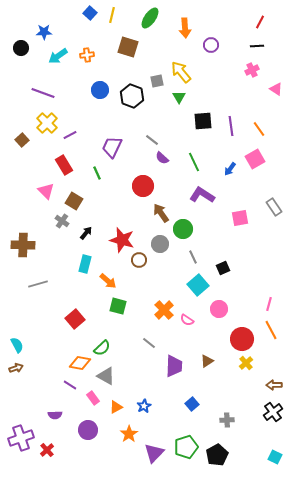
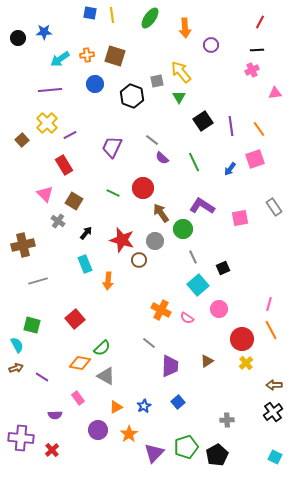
blue square at (90, 13): rotated 32 degrees counterclockwise
yellow line at (112, 15): rotated 21 degrees counterclockwise
black line at (257, 46): moved 4 px down
brown square at (128, 47): moved 13 px left, 9 px down
black circle at (21, 48): moved 3 px left, 10 px up
cyan arrow at (58, 56): moved 2 px right, 3 px down
pink triangle at (276, 89): moved 1 px left, 4 px down; rotated 40 degrees counterclockwise
blue circle at (100, 90): moved 5 px left, 6 px up
purple line at (43, 93): moved 7 px right, 3 px up; rotated 25 degrees counterclockwise
black square at (203, 121): rotated 30 degrees counterclockwise
pink square at (255, 159): rotated 12 degrees clockwise
green line at (97, 173): moved 16 px right, 20 px down; rotated 40 degrees counterclockwise
red circle at (143, 186): moved 2 px down
pink triangle at (46, 191): moved 1 px left, 3 px down
purple L-shape at (202, 195): moved 11 px down
gray cross at (62, 221): moved 4 px left
gray circle at (160, 244): moved 5 px left, 3 px up
brown cross at (23, 245): rotated 15 degrees counterclockwise
cyan rectangle at (85, 264): rotated 36 degrees counterclockwise
orange arrow at (108, 281): rotated 54 degrees clockwise
gray line at (38, 284): moved 3 px up
green square at (118, 306): moved 86 px left, 19 px down
orange cross at (164, 310): moved 3 px left; rotated 18 degrees counterclockwise
pink semicircle at (187, 320): moved 2 px up
purple trapezoid at (174, 366): moved 4 px left
purple line at (70, 385): moved 28 px left, 8 px up
pink rectangle at (93, 398): moved 15 px left
blue square at (192, 404): moved 14 px left, 2 px up
purple circle at (88, 430): moved 10 px right
purple cross at (21, 438): rotated 25 degrees clockwise
red cross at (47, 450): moved 5 px right
